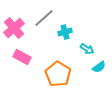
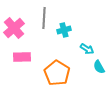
gray line: rotated 45 degrees counterclockwise
cyan cross: moved 1 px left, 2 px up
pink rectangle: rotated 30 degrees counterclockwise
cyan semicircle: rotated 96 degrees clockwise
orange pentagon: moved 1 px left, 1 px up
